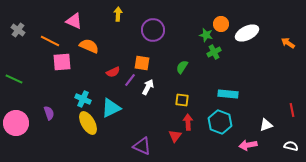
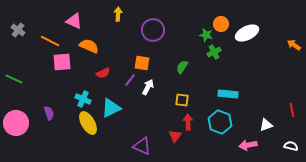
orange arrow: moved 6 px right, 2 px down
red semicircle: moved 10 px left, 1 px down
